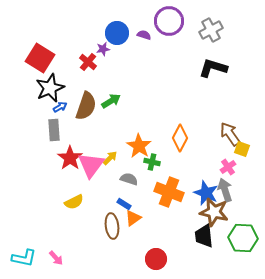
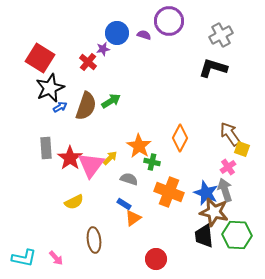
gray cross: moved 10 px right, 5 px down
gray rectangle: moved 8 px left, 18 px down
brown ellipse: moved 18 px left, 14 px down
green hexagon: moved 6 px left, 3 px up
